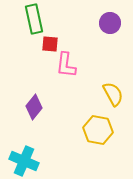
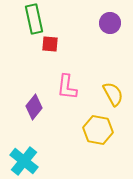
pink L-shape: moved 1 px right, 22 px down
cyan cross: rotated 16 degrees clockwise
